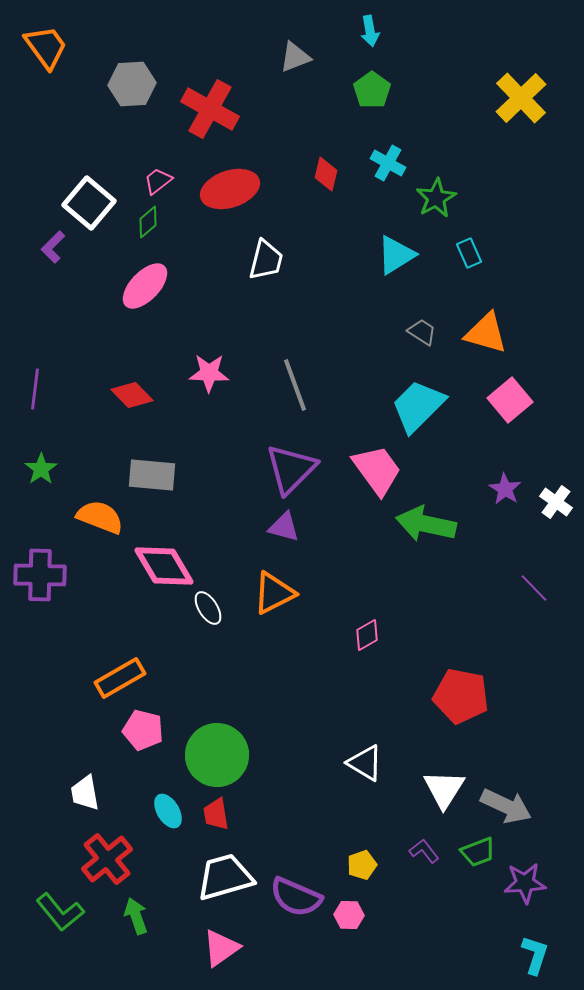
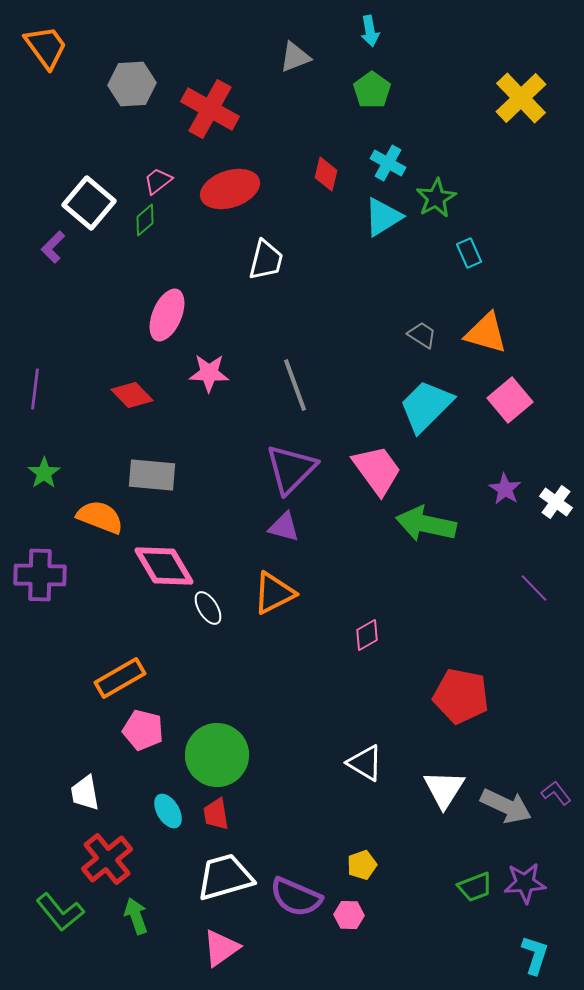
green diamond at (148, 222): moved 3 px left, 2 px up
cyan triangle at (396, 255): moved 13 px left, 38 px up
pink ellipse at (145, 286): moved 22 px right, 29 px down; rotated 21 degrees counterclockwise
gray trapezoid at (422, 332): moved 3 px down
cyan trapezoid at (418, 406): moved 8 px right
green star at (41, 469): moved 3 px right, 4 px down
purple L-shape at (424, 851): moved 132 px right, 58 px up
green trapezoid at (478, 852): moved 3 px left, 35 px down
